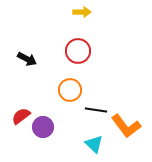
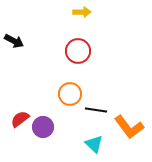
black arrow: moved 13 px left, 18 px up
orange circle: moved 4 px down
red semicircle: moved 1 px left, 3 px down
orange L-shape: moved 3 px right, 1 px down
